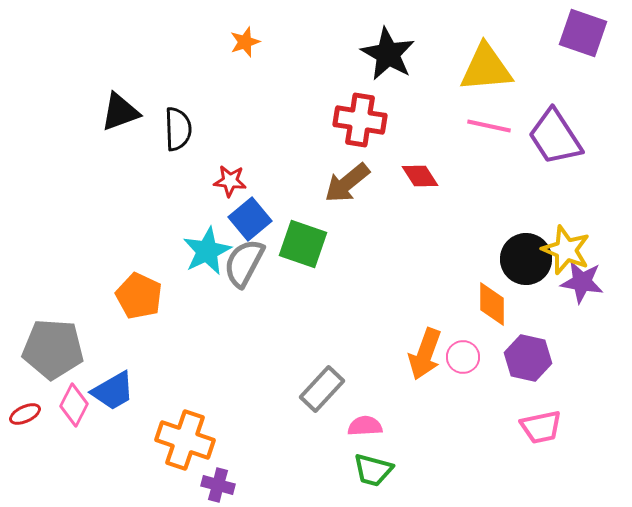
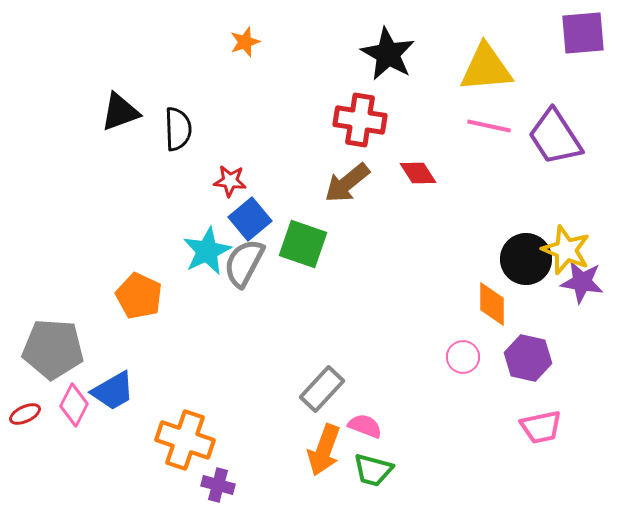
purple square: rotated 24 degrees counterclockwise
red diamond: moved 2 px left, 3 px up
orange arrow: moved 101 px left, 96 px down
pink semicircle: rotated 24 degrees clockwise
